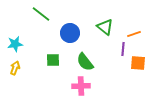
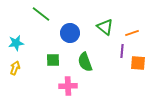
orange line: moved 2 px left, 1 px up
cyan star: moved 1 px right, 1 px up
purple line: moved 1 px left, 2 px down
green semicircle: rotated 18 degrees clockwise
pink cross: moved 13 px left
